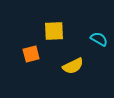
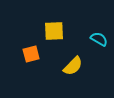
yellow semicircle: rotated 20 degrees counterclockwise
